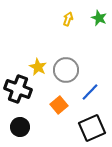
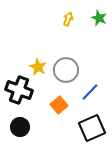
black cross: moved 1 px right, 1 px down
